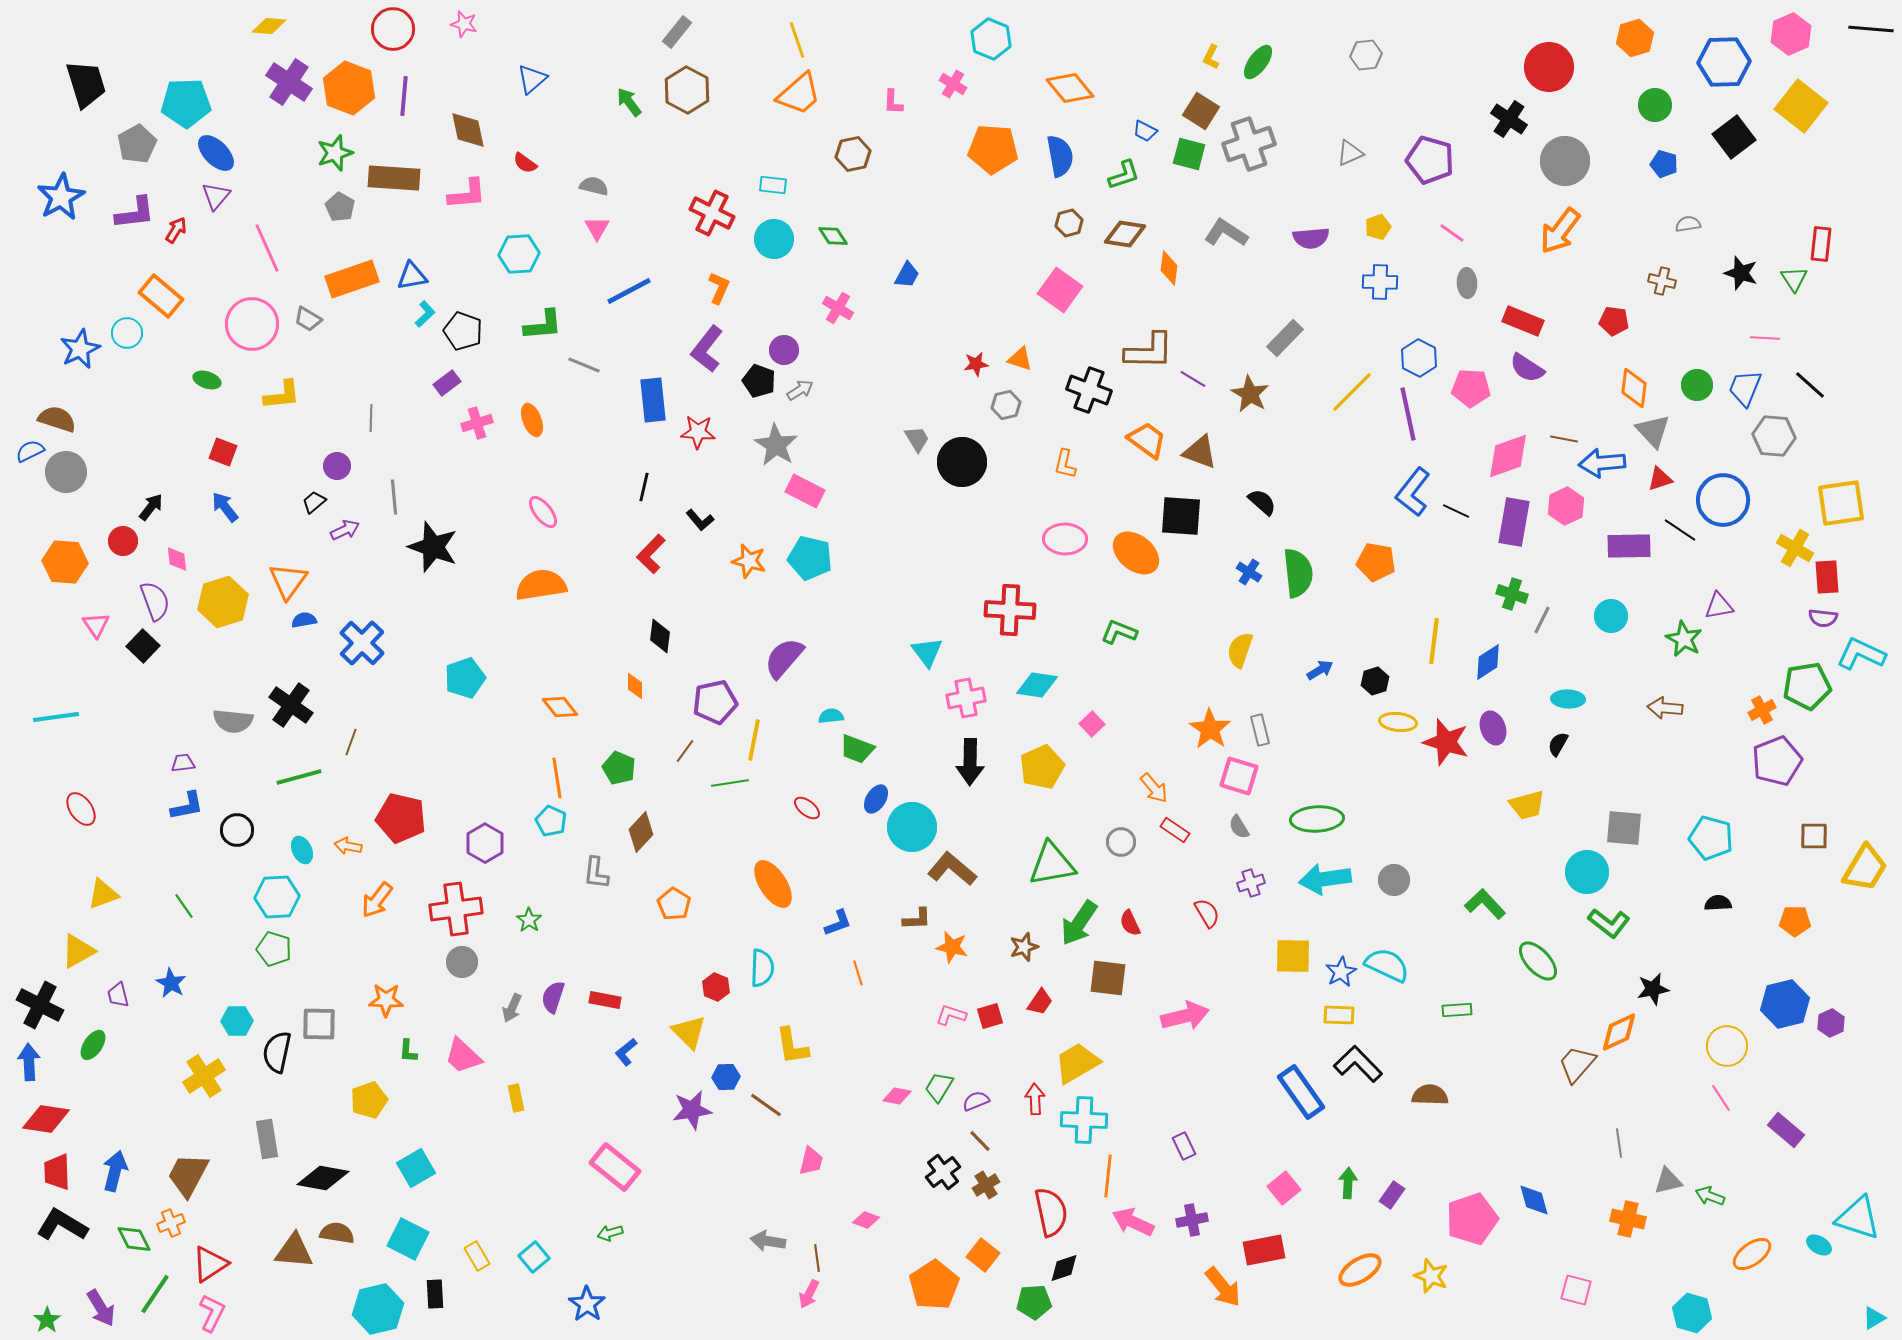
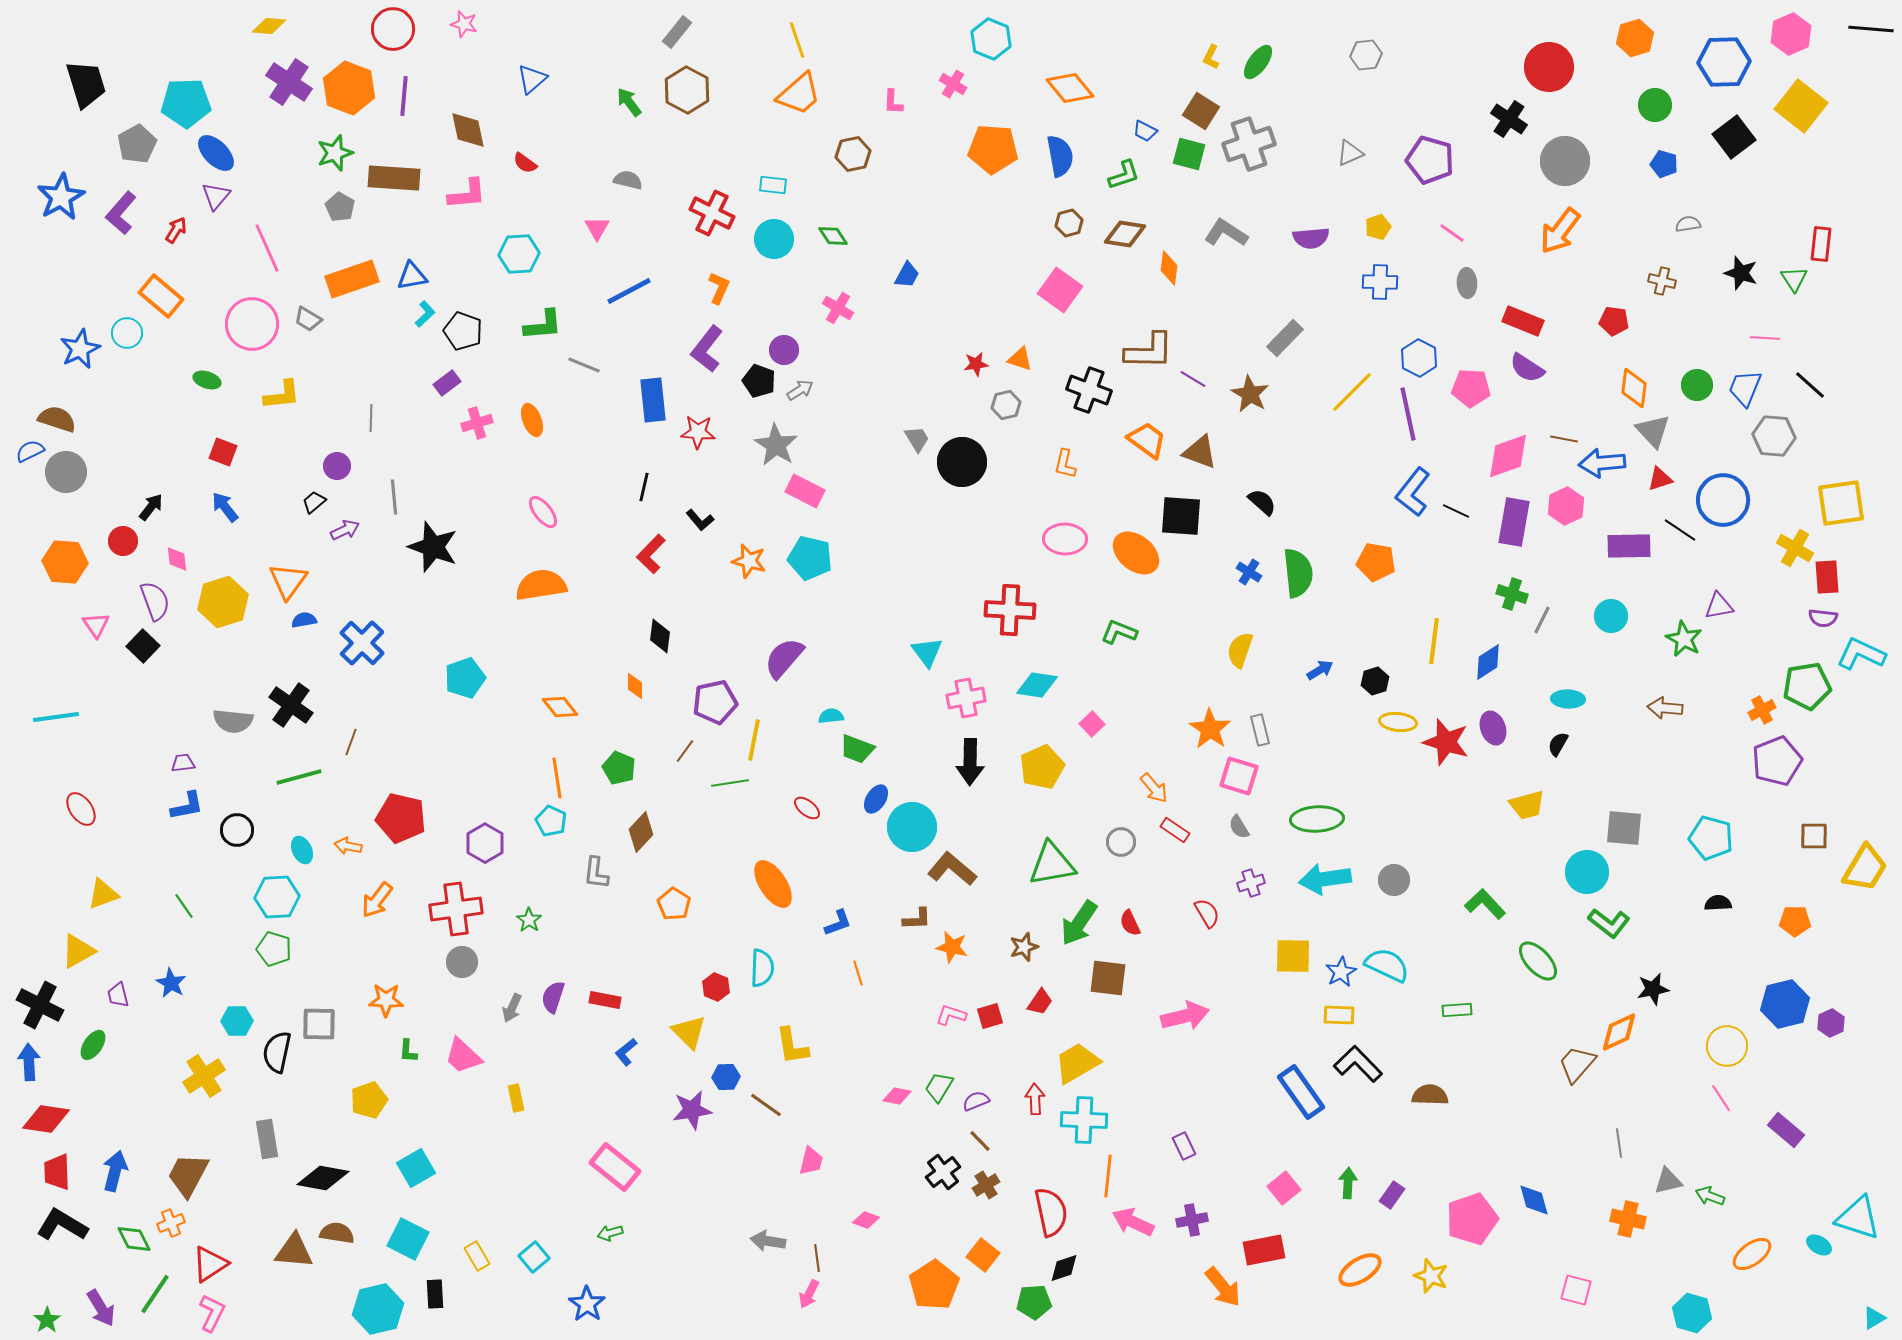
gray semicircle at (594, 186): moved 34 px right, 6 px up
purple L-shape at (135, 213): moved 14 px left; rotated 138 degrees clockwise
